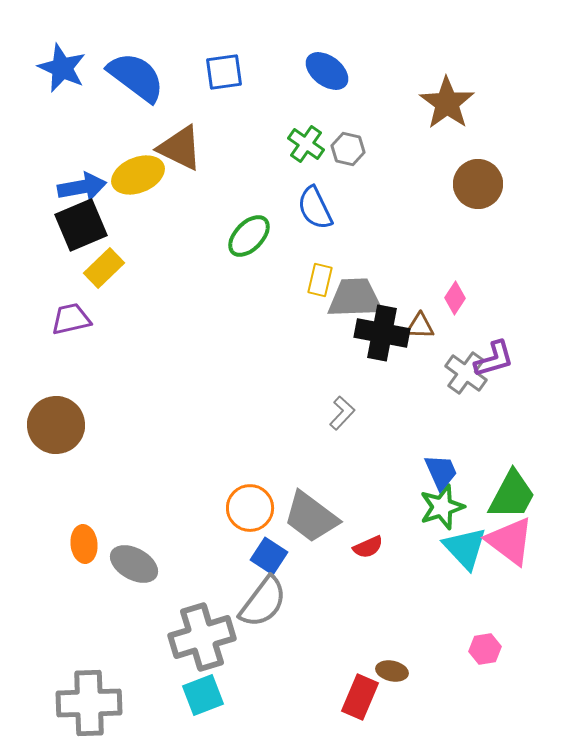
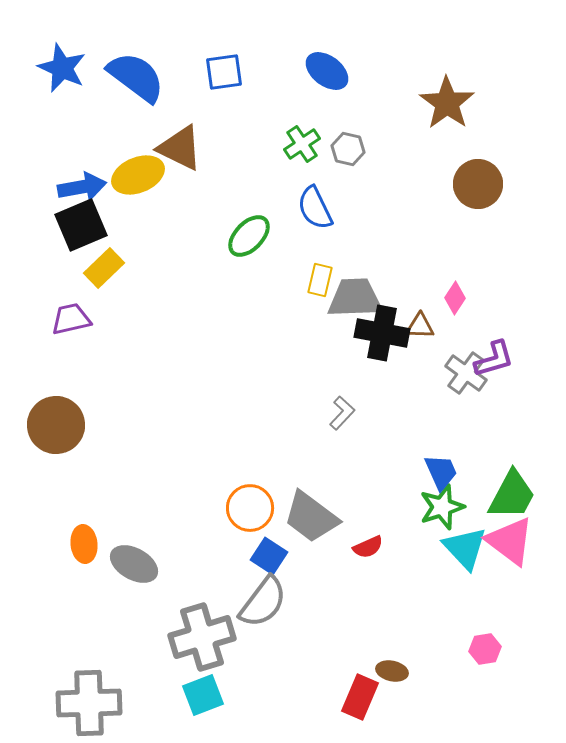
green cross at (306, 144): moved 4 px left; rotated 21 degrees clockwise
